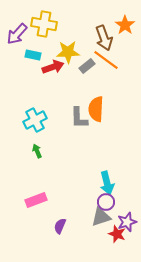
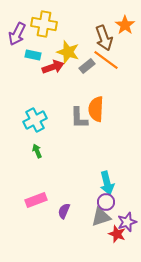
purple arrow: rotated 15 degrees counterclockwise
yellow star: rotated 20 degrees clockwise
purple semicircle: moved 4 px right, 15 px up
